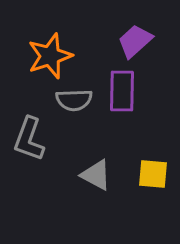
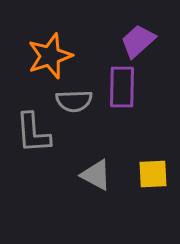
purple trapezoid: moved 3 px right
purple rectangle: moved 4 px up
gray semicircle: moved 1 px down
gray L-shape: moved 4 px right, 6 px up; rotated 24 degrees counterclockwise
yellow square: rotated 8 degrees counterclockwise
